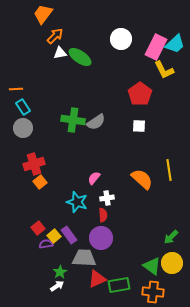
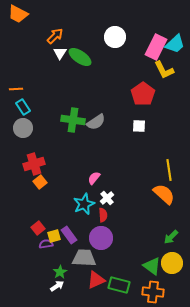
orange trapezoid: moved 25 px left; rotated 100 degrees counterclockwise
white circle: moved 6 px left, 2 px up
white triangle: rotated 48 degrees counterclockwise
red pentagon: moved 3 px right
orange semicircle: moved 22 px right, 15 px down
white cross: rotated 32 degrees counterclockwise
cyan star: moved 7 px right, 2 px down; rotated 30 degrees clockwise
yellow square: rotated 24 degrees clockwise
red triangle: moved 1 px left, 1 px down
green rectangle: rotated 25 degrees clockwise
